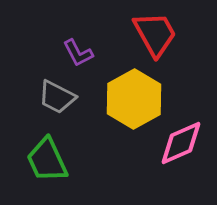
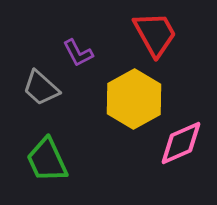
gray trapezoid: moved 16 px left, 9 px up; rotated 15 degrees clockwise
